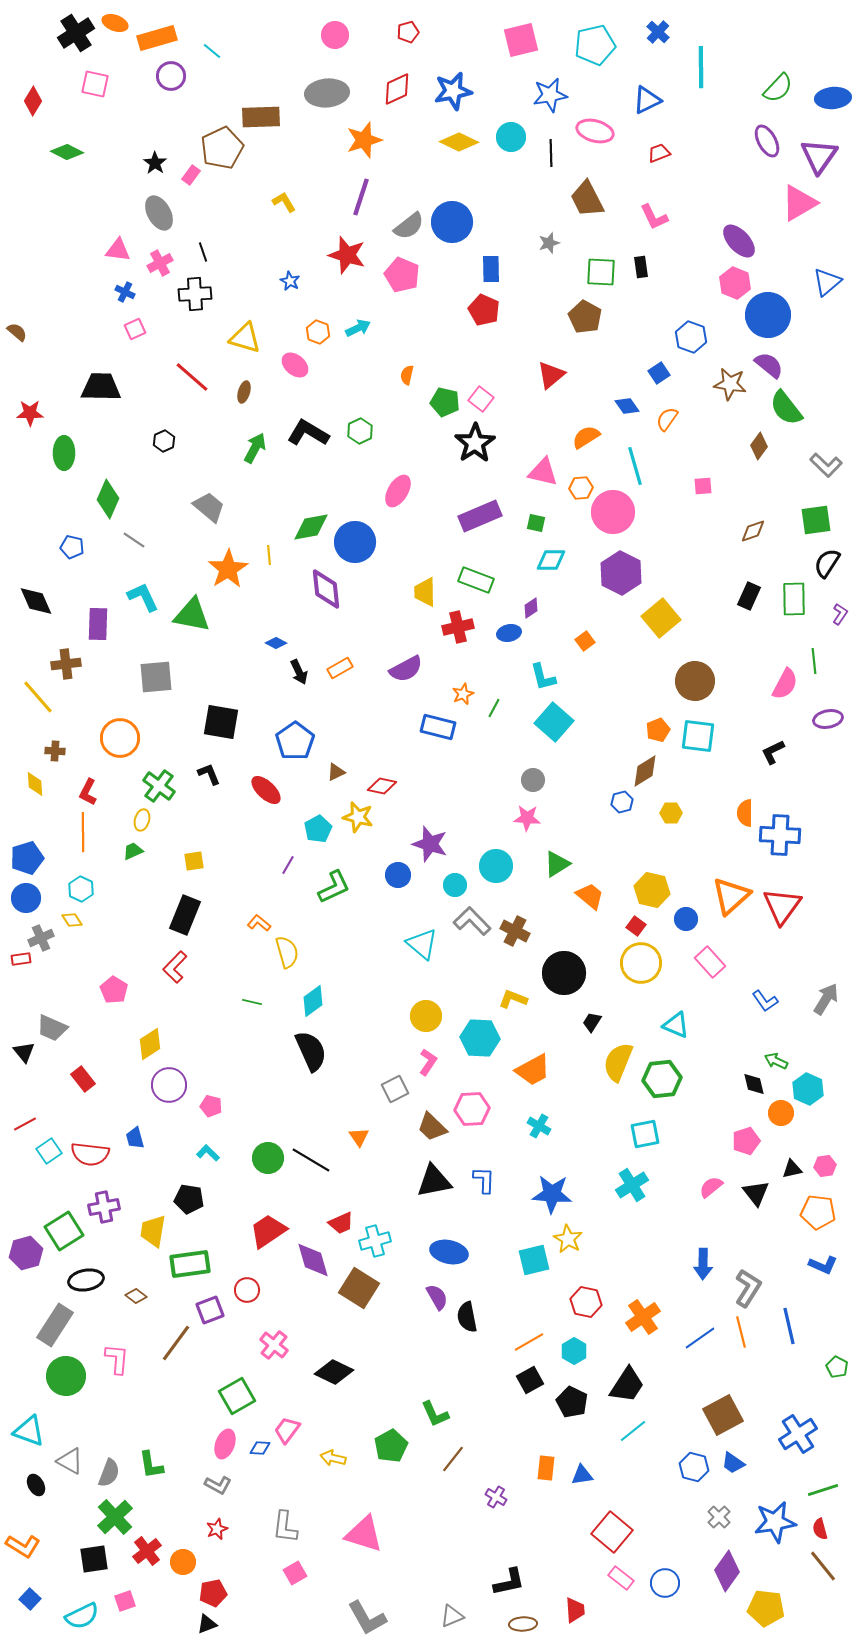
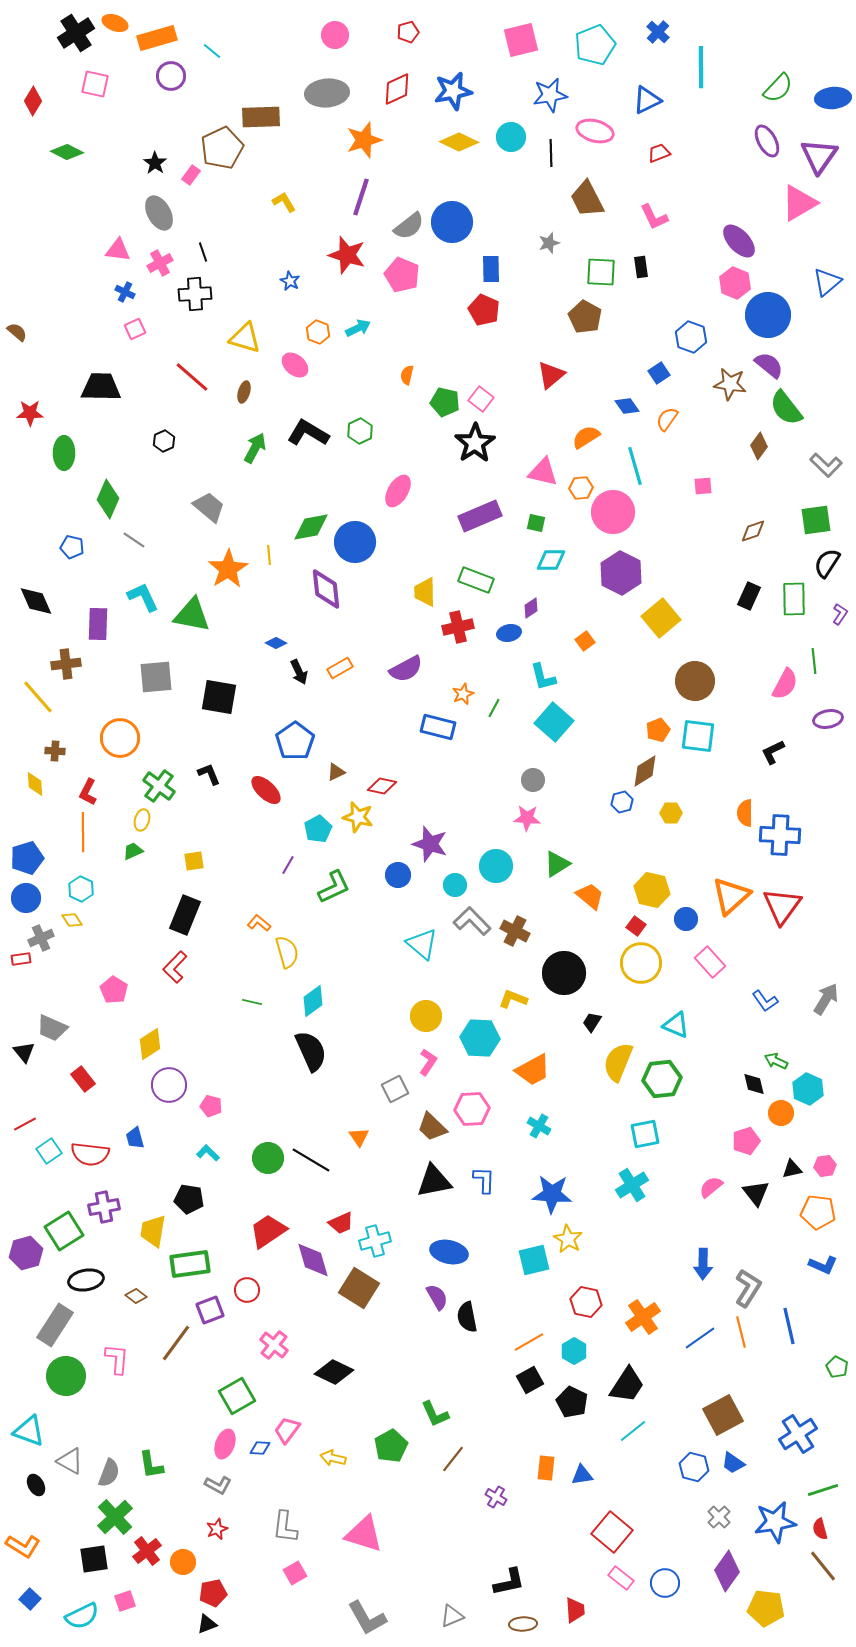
cyan pentagon at (595, 45): rotated 9 degrees counterclockwise
black square at (221, 722): moved 2 px left, 25 px up
